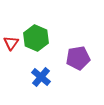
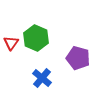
purple pentagon: rotated 25 degrees clockwise
blue cross: moved 1 px right, 1 px down
